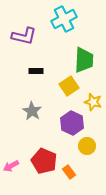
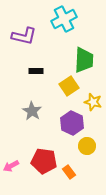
red pentagon: rotated 15 degrees counterclockwise
